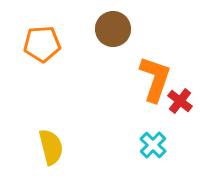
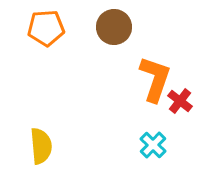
brown circle: moved 1 px right, 2 px up
orange pentagon: moved 4 px right, 16 px up
yellow semicircle: moved 10 px left, 1 px up; rotated 9 degrees clockwise
